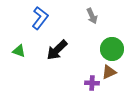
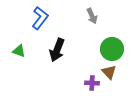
black arrow: rotated 25 degrees counterclockwise
brown triangle: rotated 49 degrees counterclockwise
